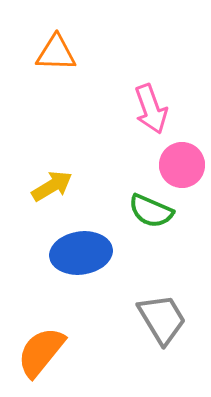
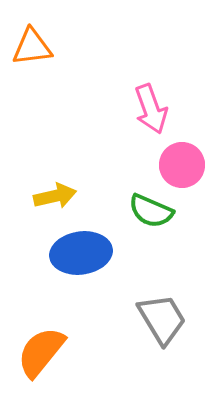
orange triangle: moved 24 px left, 6 px up; rotated 9 degrees counterclockwise
yellow arrow: moved 3 px right, 10 px down; rotated 18 degrees clockwise
